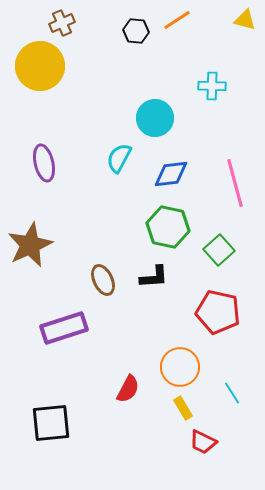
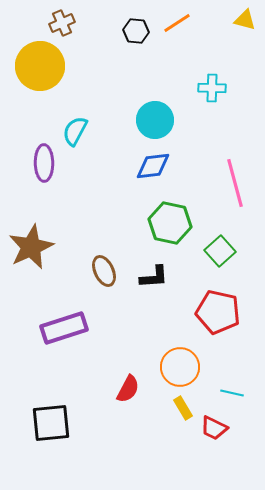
orange line: moved 3 px down
cyan cross: moved 2 px down
cyan circle: moved 2 px down
cyan semicircle: moved 44 px left, 27 px up
purple ellipse: rotated 12 degrees clockwise
blue diamond: moved 18 px left, 8 px up
green hexagon: moved 2 px right, 4 px up
brown star: moved 1 px right, 2 px down
green square: moved 1 px right, 1 px down
brown ellipse: moved 1 px right, 9 px up
cyan line: rotated 45 degrees counterclockwise
red trapezoid: moved 11 px right, 14 px up
